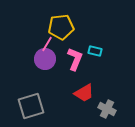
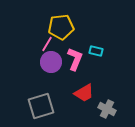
cyan rectangle: moved 1 px right
purple circle: moved 6 px right, 3 px down
gray square: moved 10 px right
